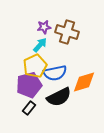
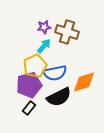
cyan arrow: moved 4 px right, 1 px down
